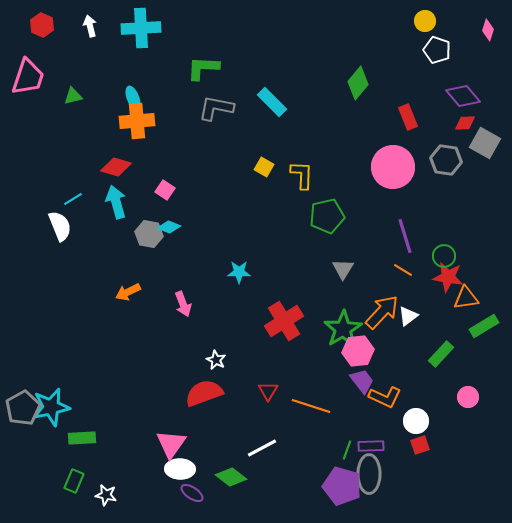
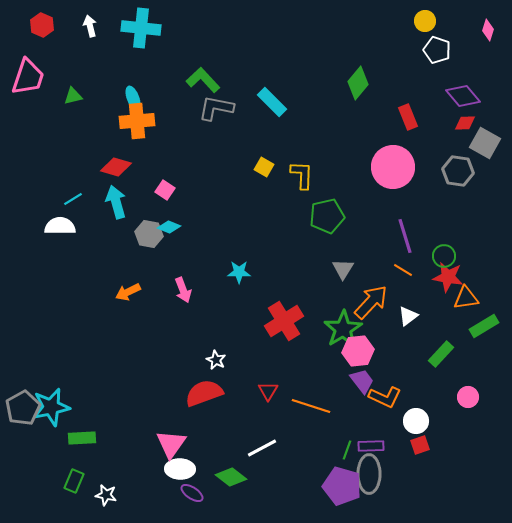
cyan cross at (141, 28): rotated 9 degrees clockwise
green L-shape at (203, 68): moved 12 px down; rotated 44 degrees clockwise
gray hexagon at (446, 160): moved 12 px right, 11 px down
white semicircle at (60, 226): rotated 68 degrees counterclockwise
pink arrow at (183, 304): moved 14 px up
orange arrow at (382, 312): moved 11 px left, 10 px up
